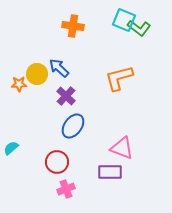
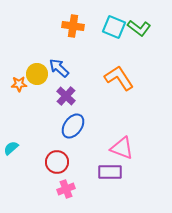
cyan square: moved 10 px left, 7 px down
orange L-shape: rotated 72 degrees clockwise
